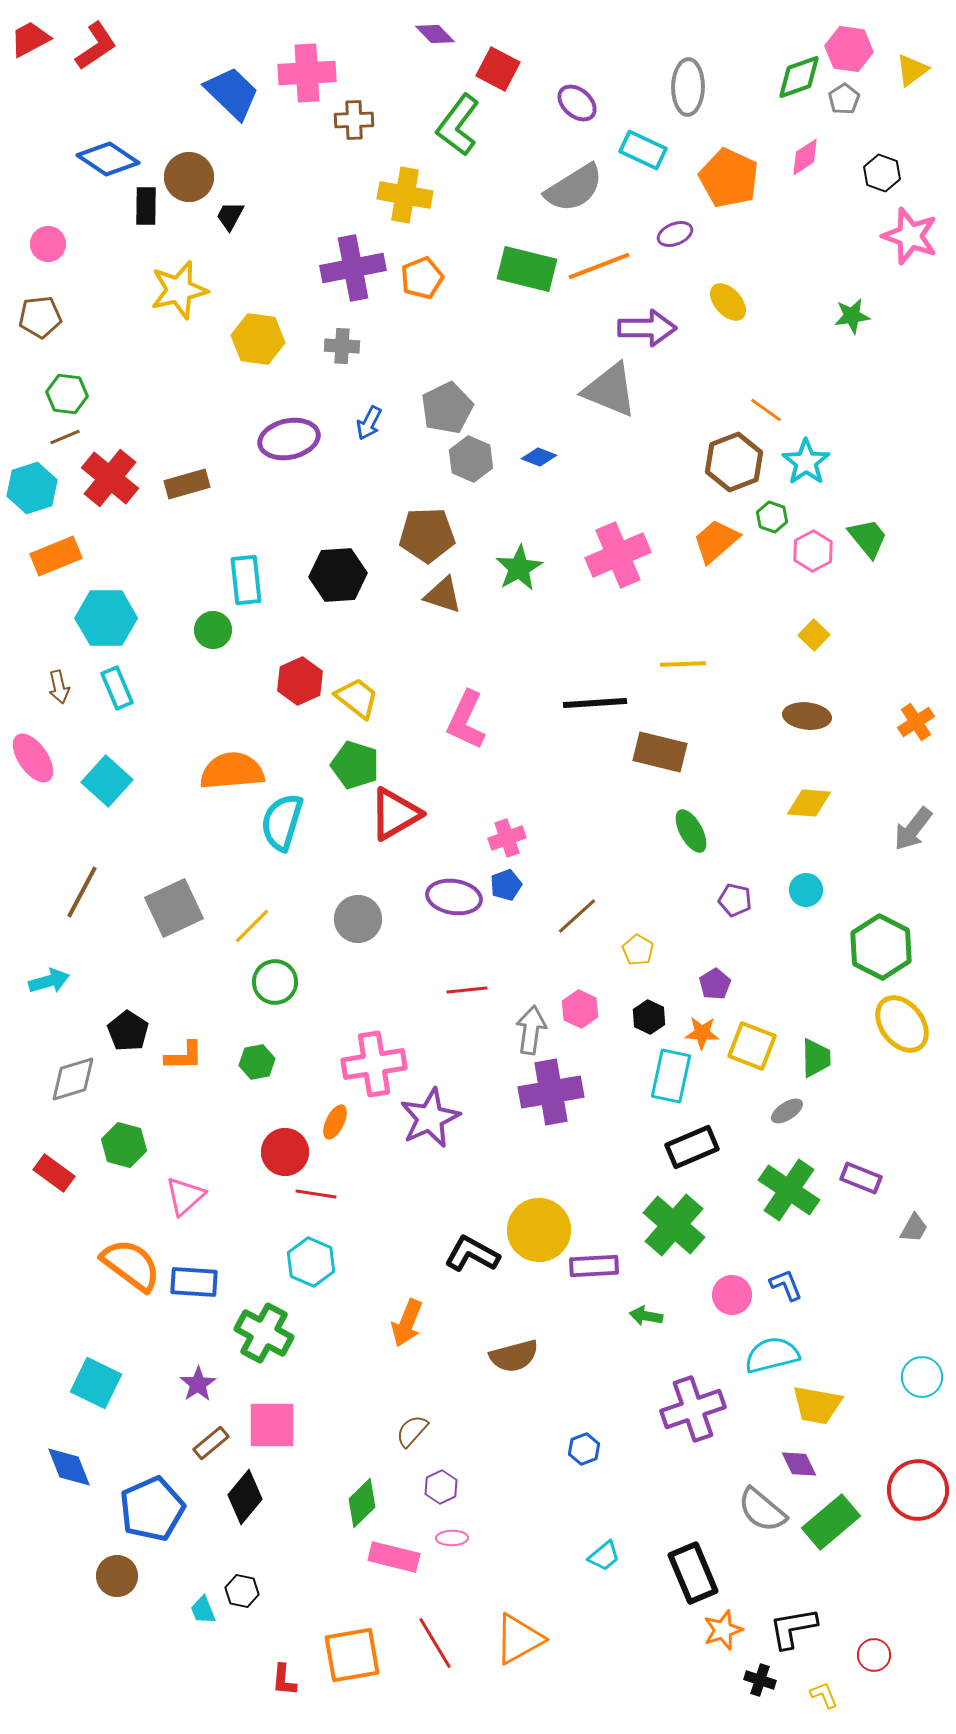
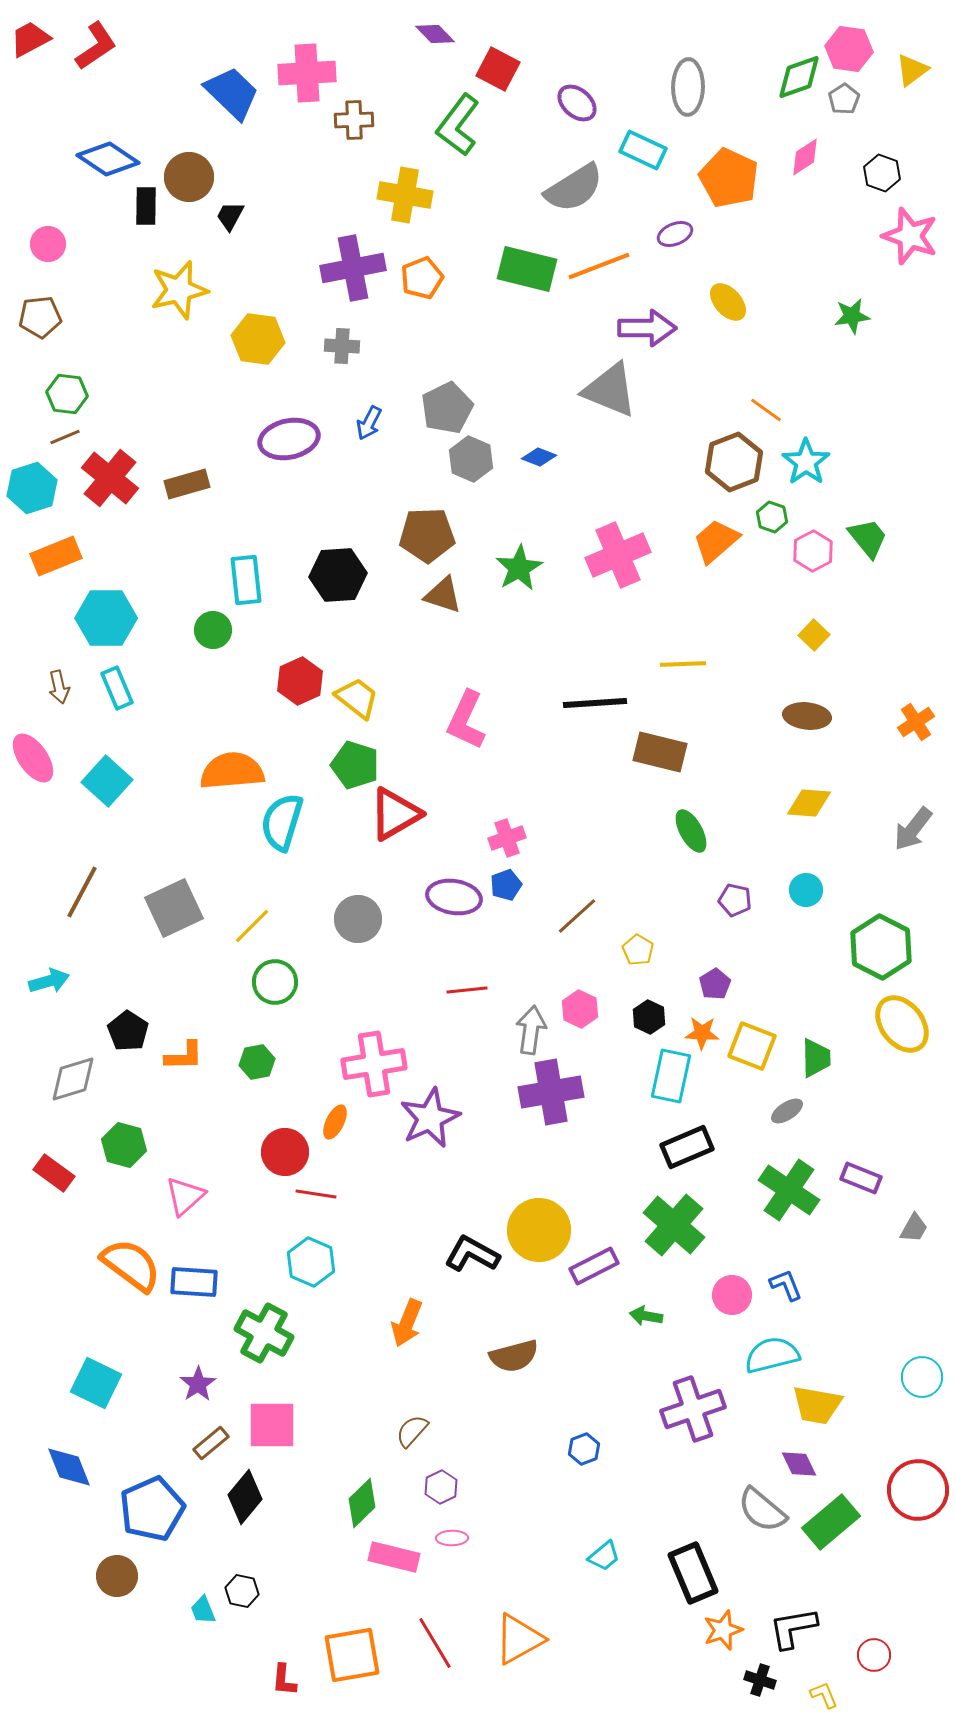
black rectangle at (692, 1147): moved 5 px left
purple rectangle at (594, 1266): rotated 24 degrees counterclockwise
